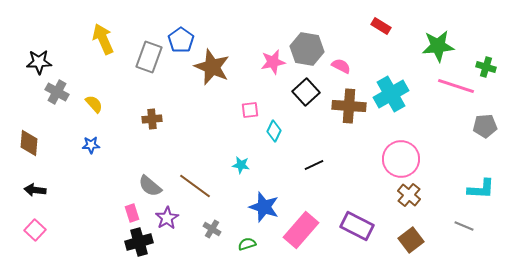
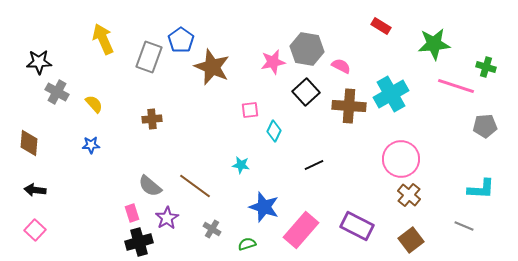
green star at (438, 46): moved 4 px left, 2 px up
